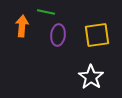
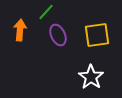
green line: rotated 60 degrees counterclockwise
orange arrow: moved 2 px left, 4 px down
purple ellipse: rotated 30 degrees counterclockwise
